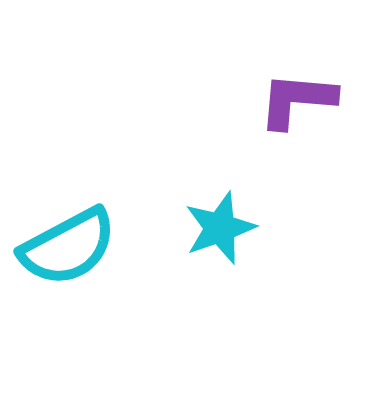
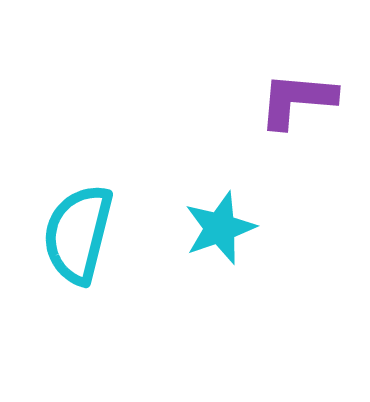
cyan semicircle: moved 10 px right, 13 px up; rotated 132 degrees clockwise
